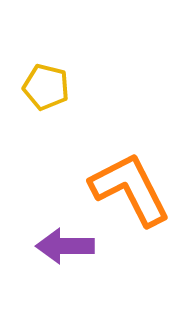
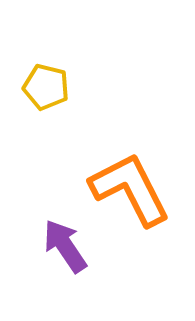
purple arrow: rotated 56 degrees clockwise
